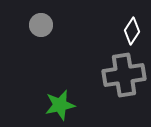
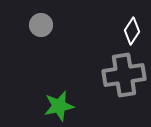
green star: moved 1 px left, 1 px down
